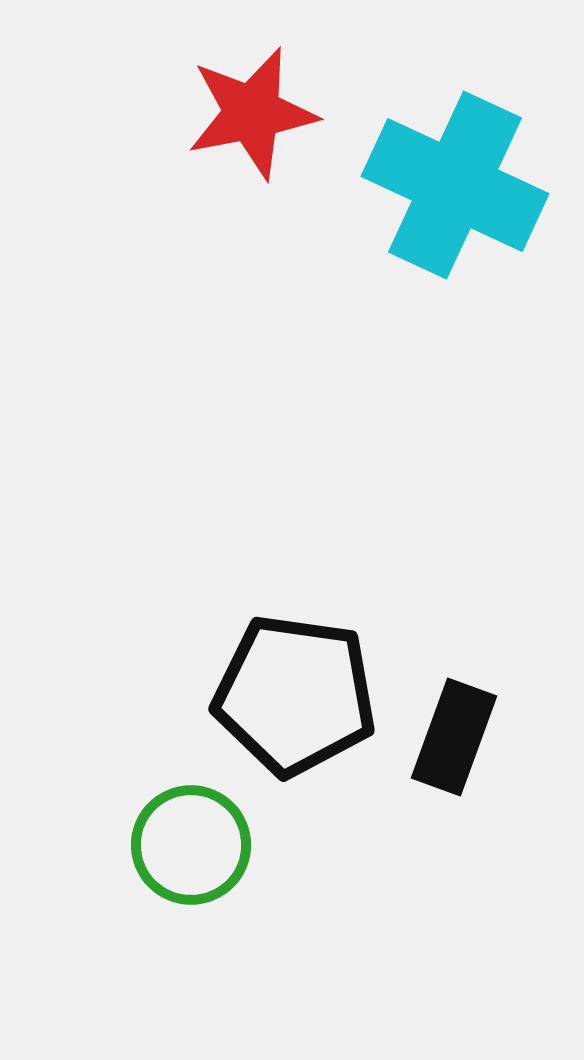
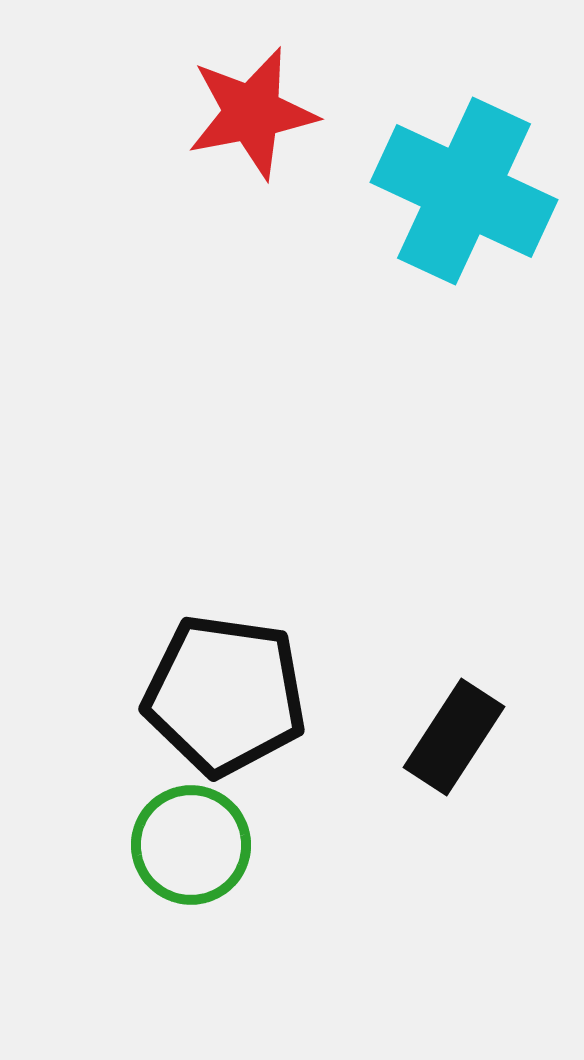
cyan cross: moved 9 px right, 6 px down
black pentagon: moved 70 px left
black rectangle: rotated 13 degrees clockwise
